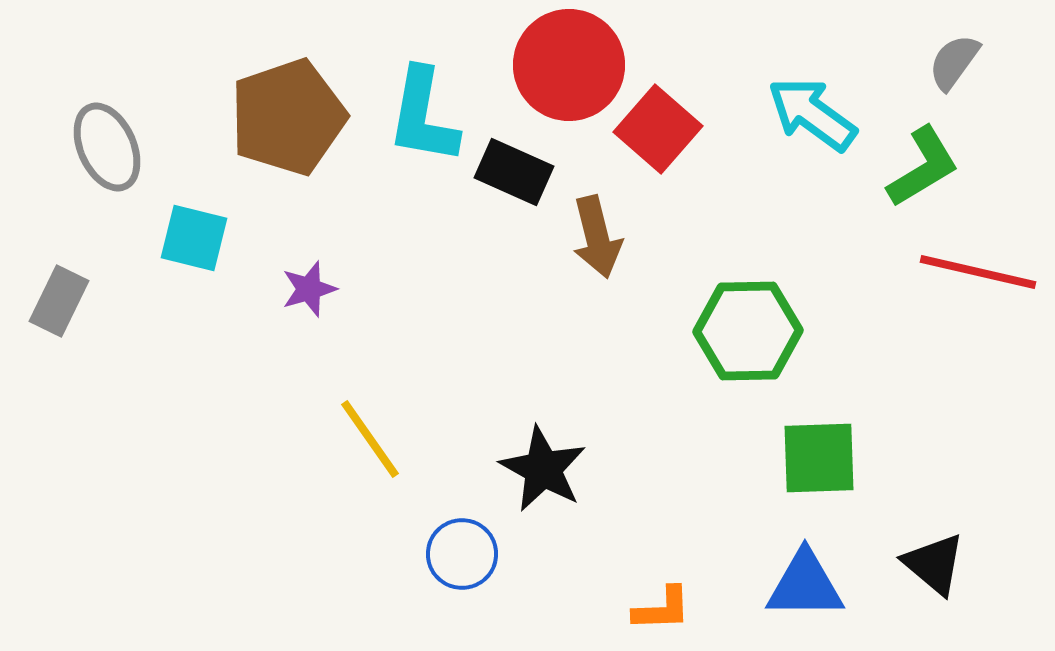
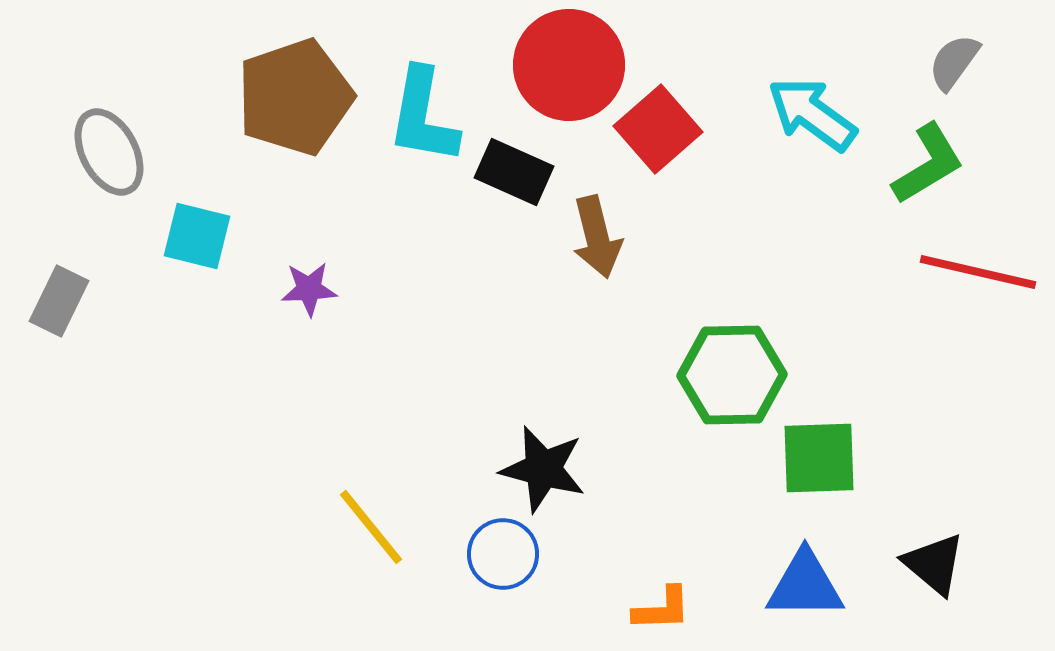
brown pentagon: moved 7 px right, 20 px up
red square: rotated 8 degrees clockwise
gray ellipse: moved 2 px right, 5 px down; rotated 4 degrees counterclockwise
green L-shape: moved 5 px right, 3 px up
cyan square: moved 3 px right, 2 px up
purple star: rotated 14 degrees clockwise
green hexagon: moved 16 px left, 44 px down
yellow line: moved 1 px right, 88 px down; rotated 4 degrees counterclockwise
black star: rotated 14 degrees counterclockwise
blue circle: moved 41 px right
